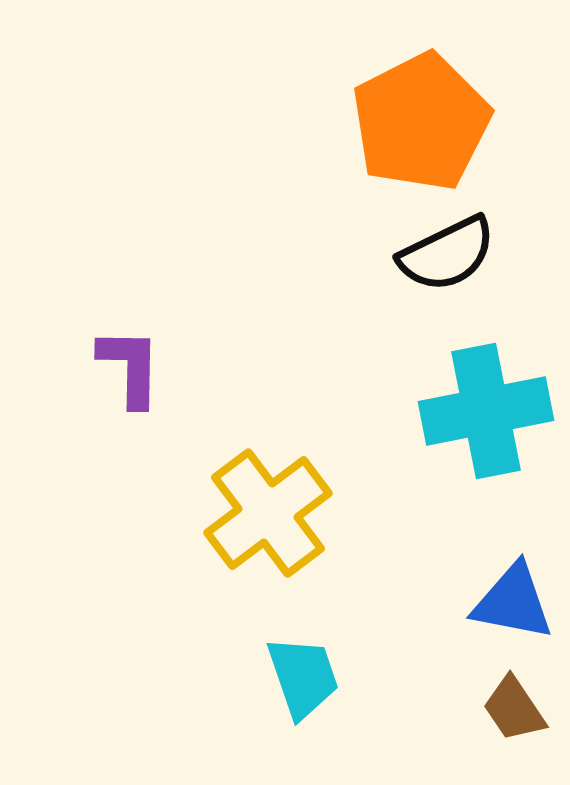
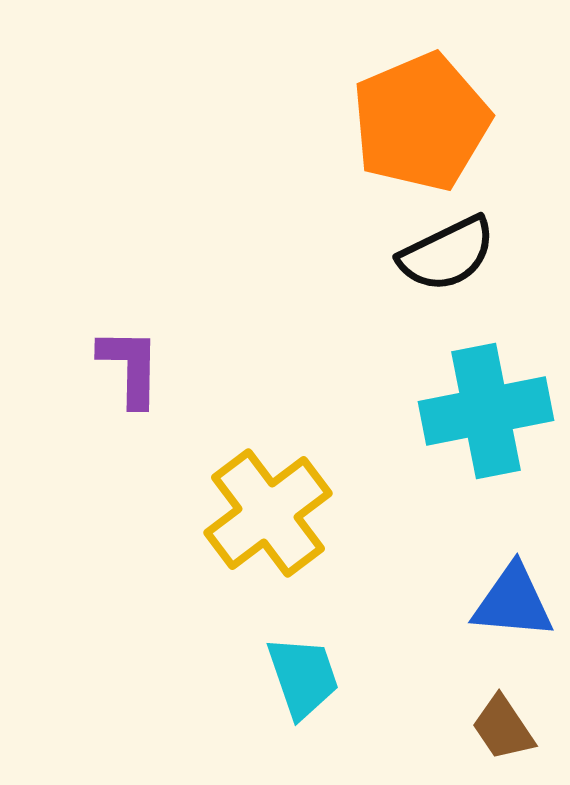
orange pentagon: rotated 4 degrees clockwise
blue triangle: rotated 6 degrees counterclockwise
brown trapezoid: moved 11 px left, 19 px down
